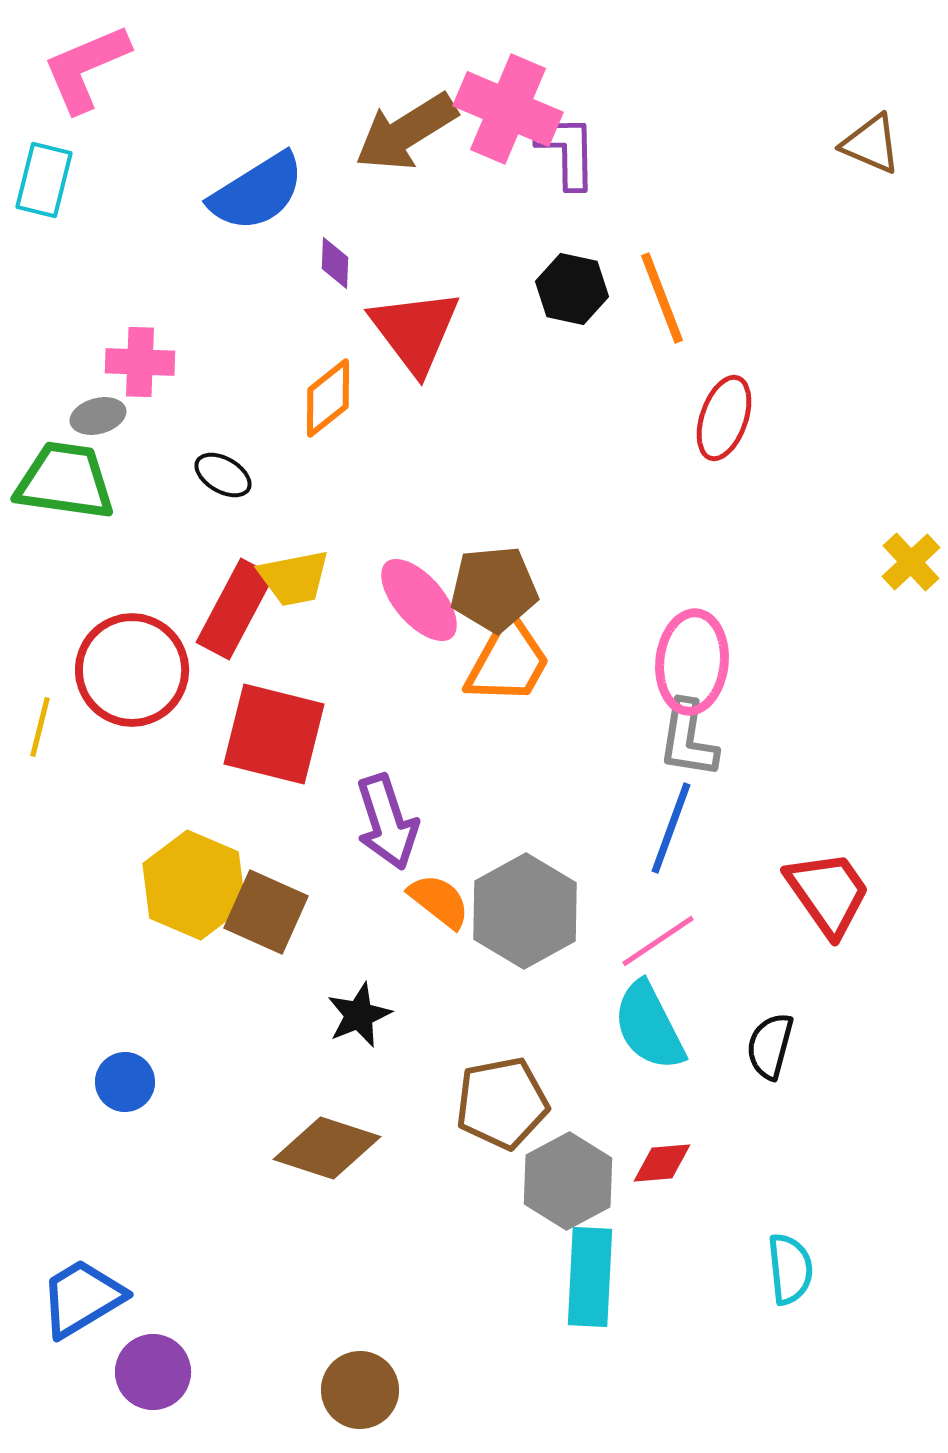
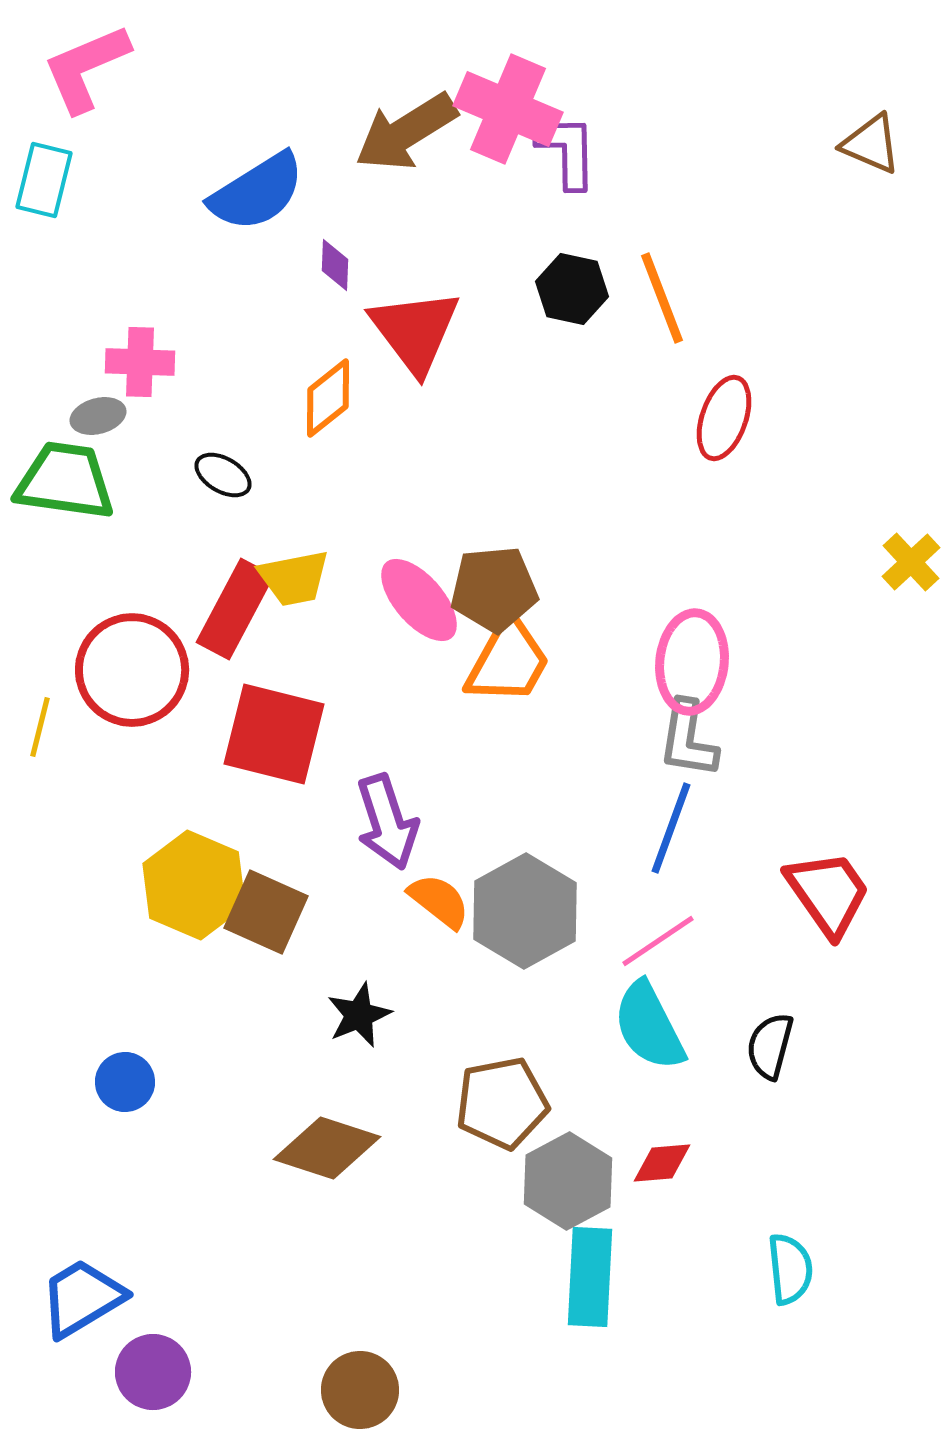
purple diamond at (335, 263): moved 2 px down
